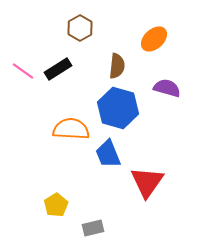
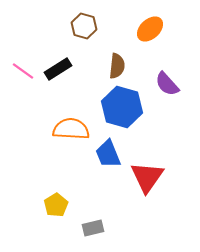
brown hexagon: moved 4 px right, 2 px up; rotated 15 degrees counterclockwise
orange ellipse: moved 4 px left, 10 px up
purple semicircle: moved 4 px up; rotated 148 degrees counterclockwise
blue hexagon: moved 4 px right, 1 px up
red triangle: moved 5 px up
